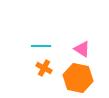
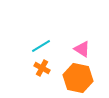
cyan line: rotated 30 degrees counterclockwise
orange cross: moved 2 px left
